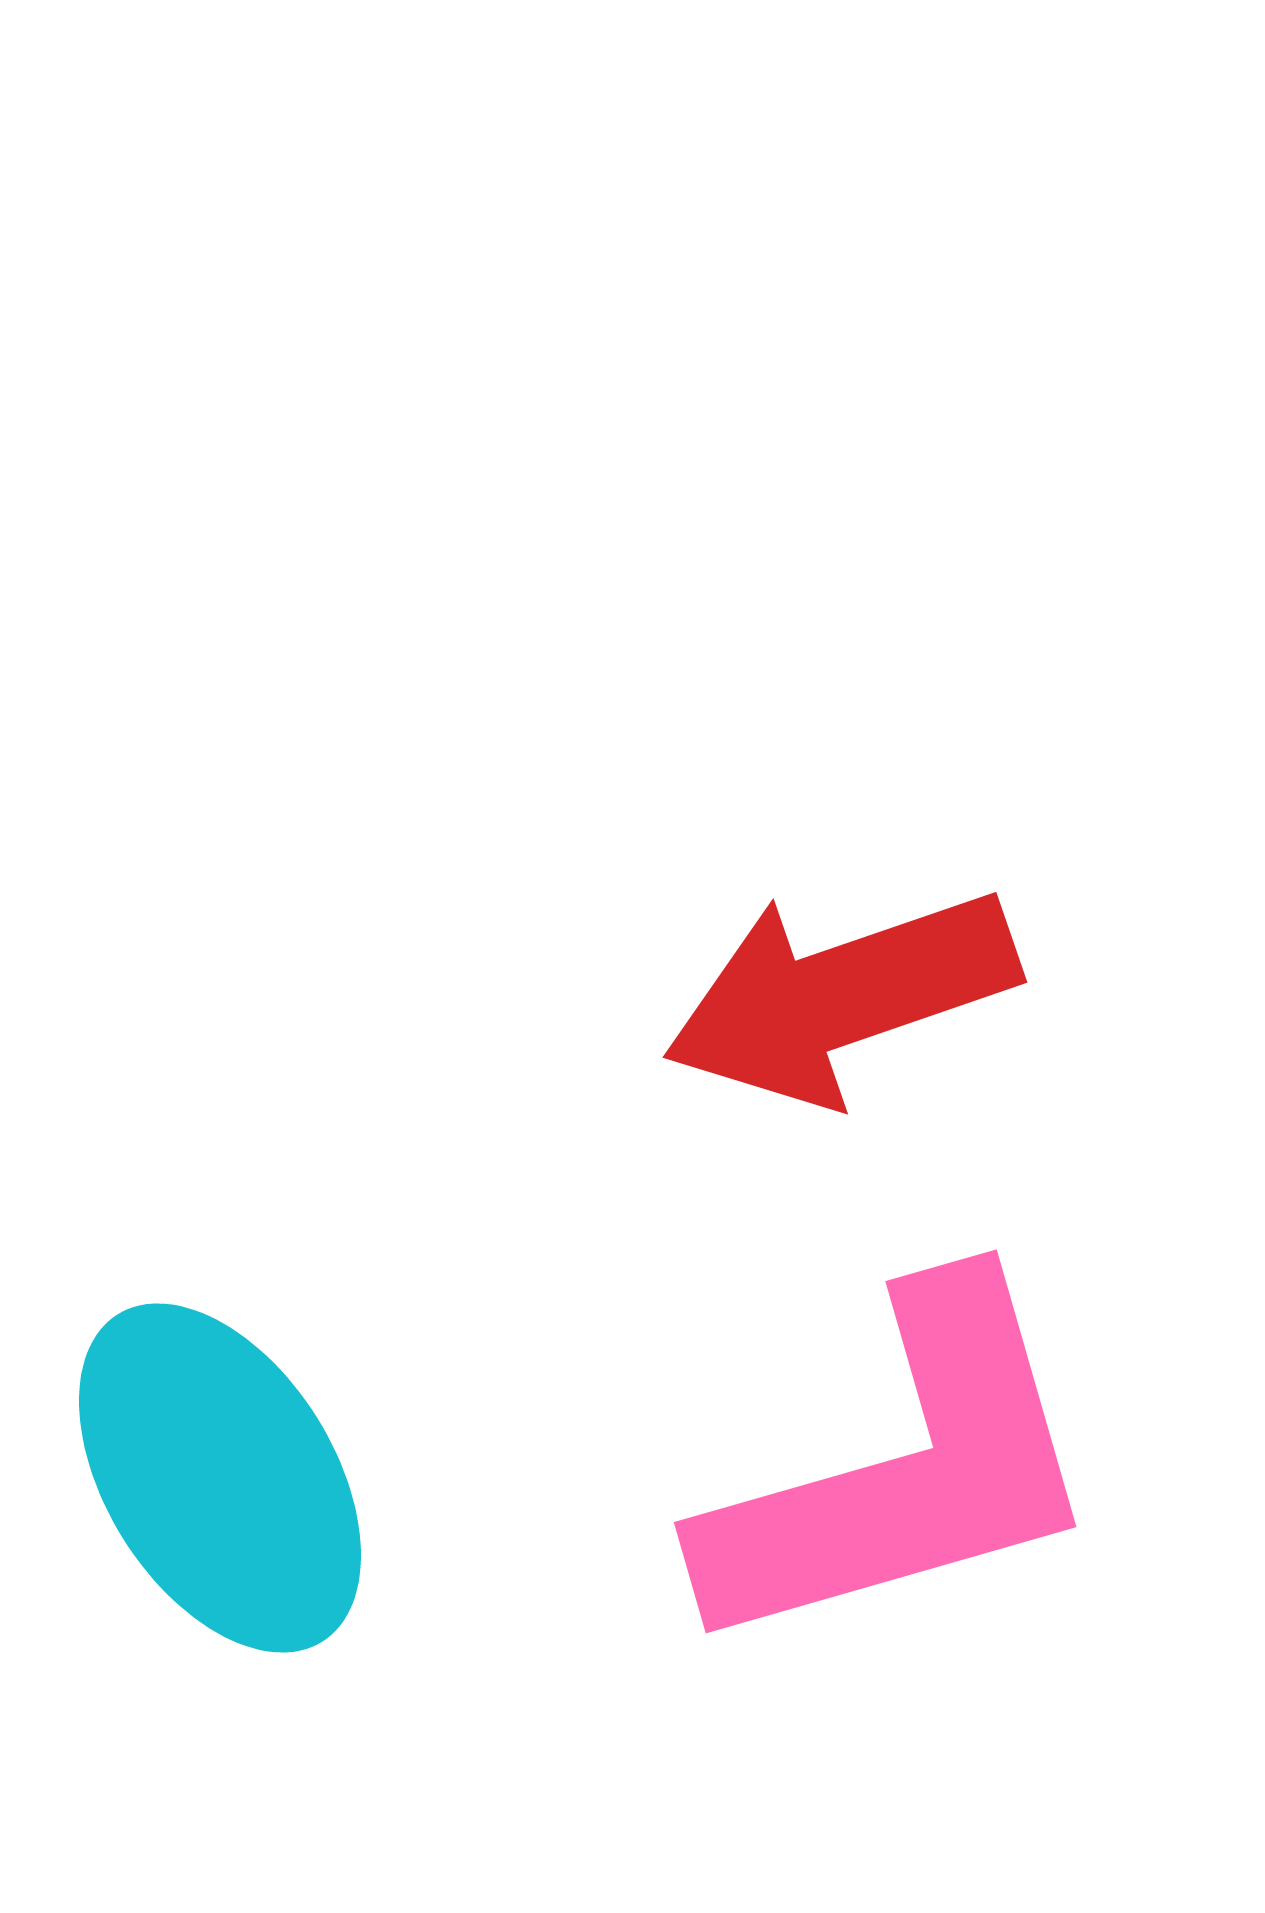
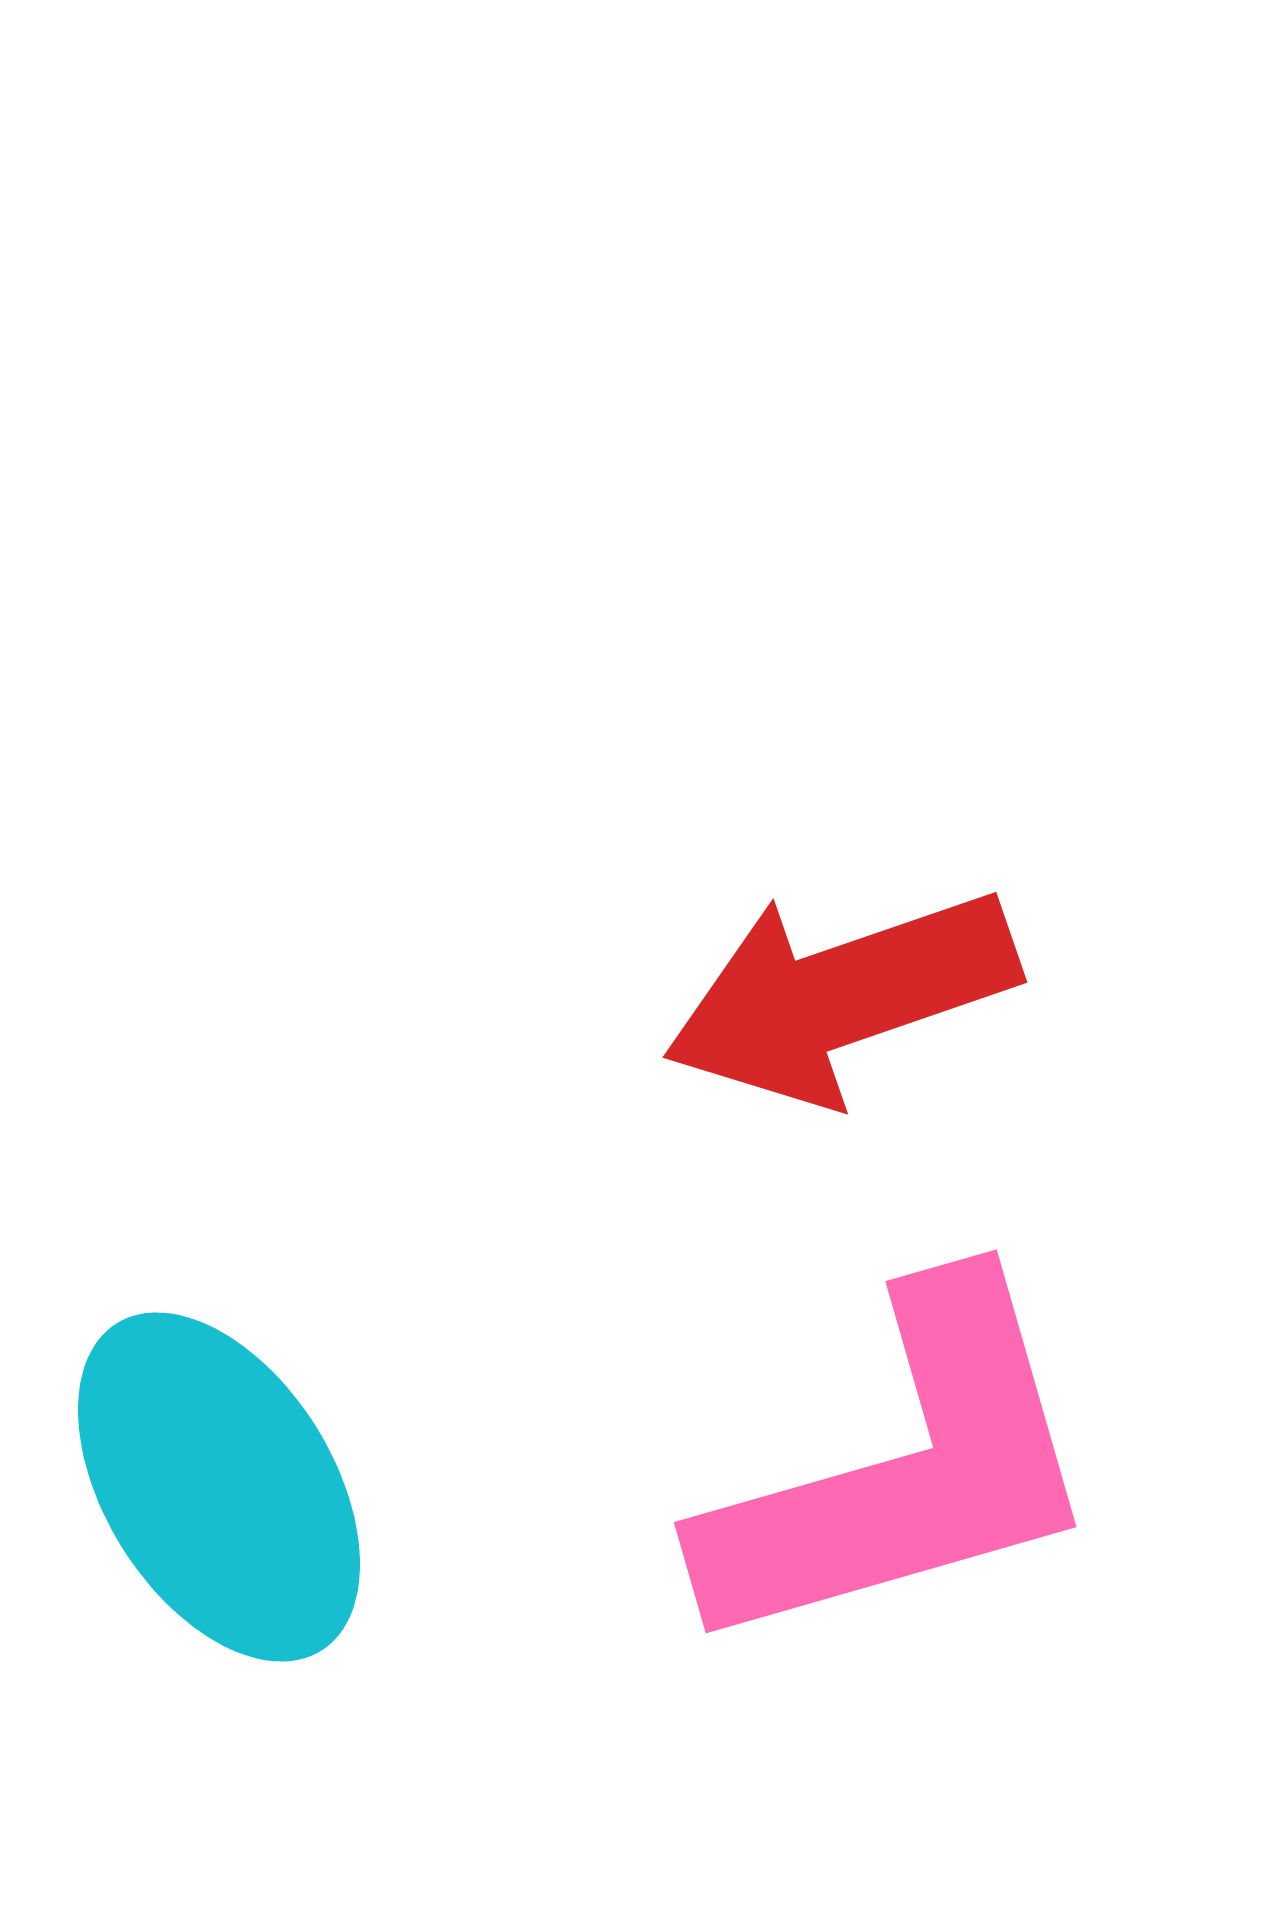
cyan ellipse: moved 1 px left, 9 px down
